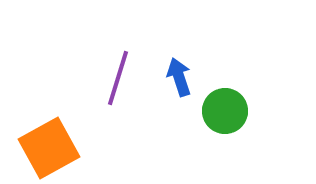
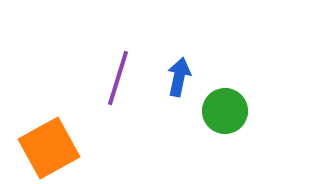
blue arrow: rotated 30 degrees clockwise
